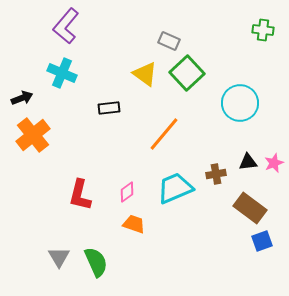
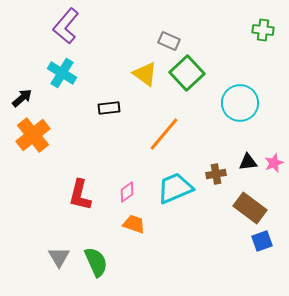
cyan cross: rotated 8 degrees clockwise
black arrow: rotated 20 degrees counterclockwise
